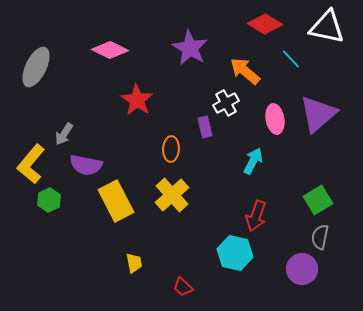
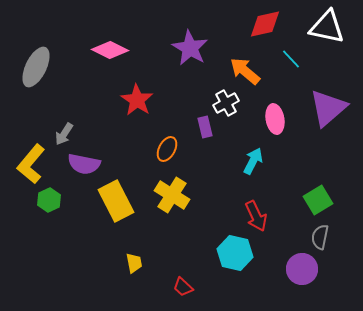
red diamond: rotated 44 degrees counterclockwise
purple triangle: moved 10 px right, 6 px up
orange ellipse: moved 4 px left; rotated 25 degrees clockwise
purple semicircle: moved 2 px left, 1 px up
yellow cross: rotated 16 degrees counterclockwise
red arrow: rotated 44 degrees counterclockwise
